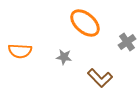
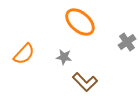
orange ellipse: moved 5 px left, 1 px up
orange semicircle: moved 4 px right, 3 px down; rotated 50 degrees counterclockwise
brown L-shape: moved 15 px left, 4 px down
